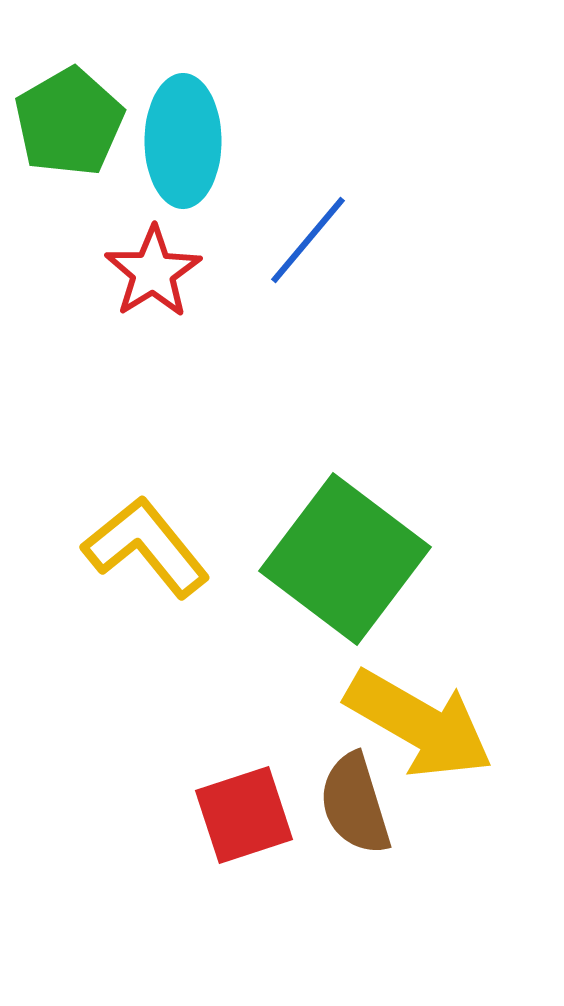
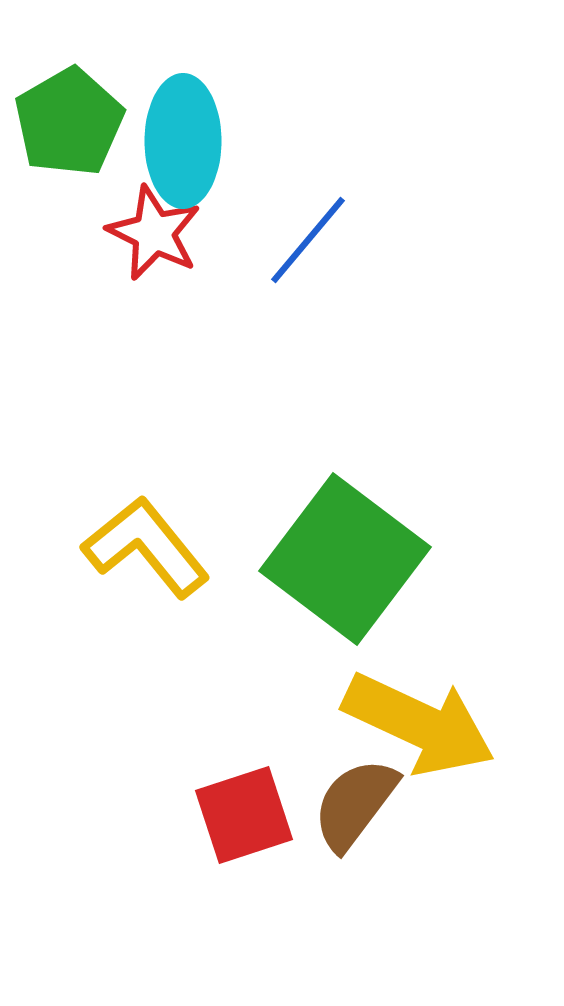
red star: moved 1 px right, 39 px up; rotated 14 degrees counterclockwise
yellow arrow: rotated 5 degrees counterclockwise
brown semicircle: rotated 54 degrees clockwise
